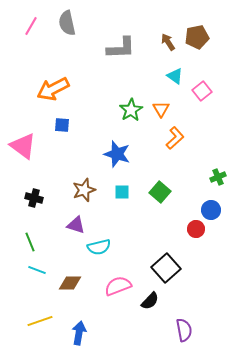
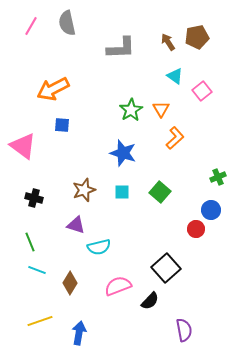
blue star: moved 6 px right, 1 px up
brown diamond: rotated 60 degrees counterclockwise
